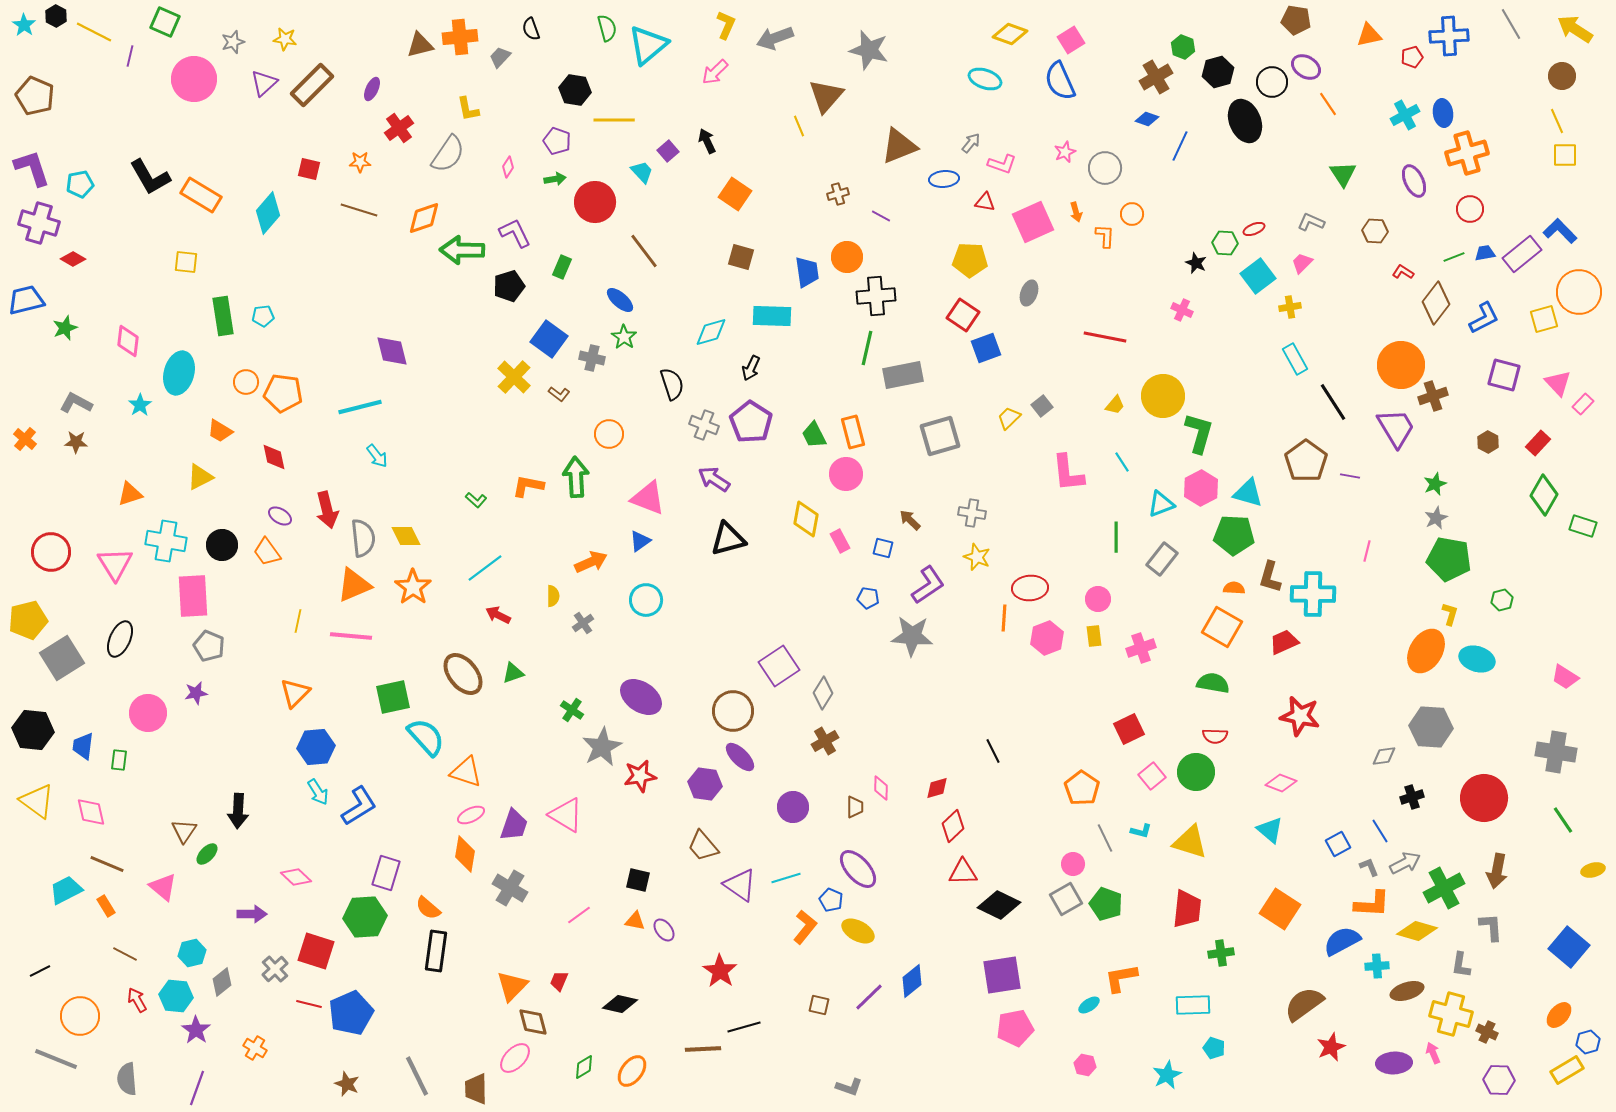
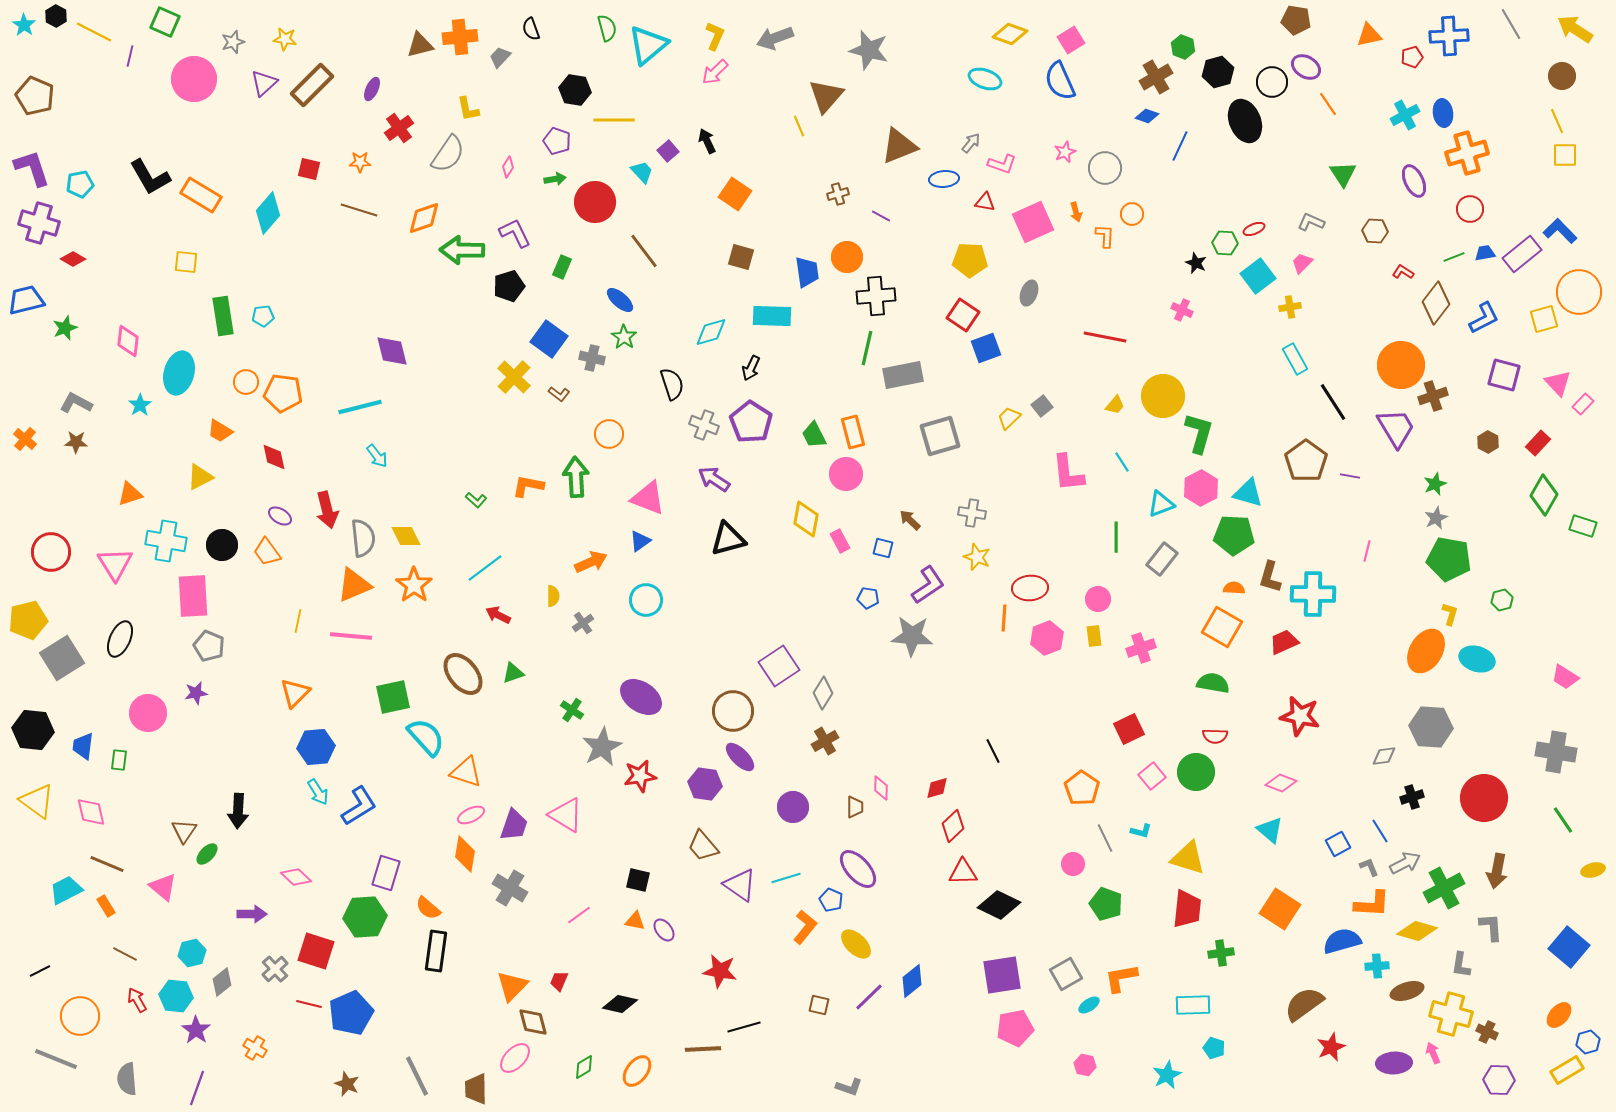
yellow L-shape at (726, 25): moved 11 px left, 11 px down
blue diamond at (1147, 119): moved 3 px up
orange star at (413, 587): moved 1 px right, 2 px up
yellow triangle at (1190, 842): moved 2 px left, 16 px down
gray square at (1066, 899): moved 75 px down
yellow ellipse at (858, 931): moved 2 px left, 13 px down; rotated 16 degrees clockwise
blue semicircle at (1342, 941): rotated 12 degrees clockwise
red star at (720, 971): rotated 24 degrees counterclockwise
orange ellipse at (632, 1071): moved 5 px right
